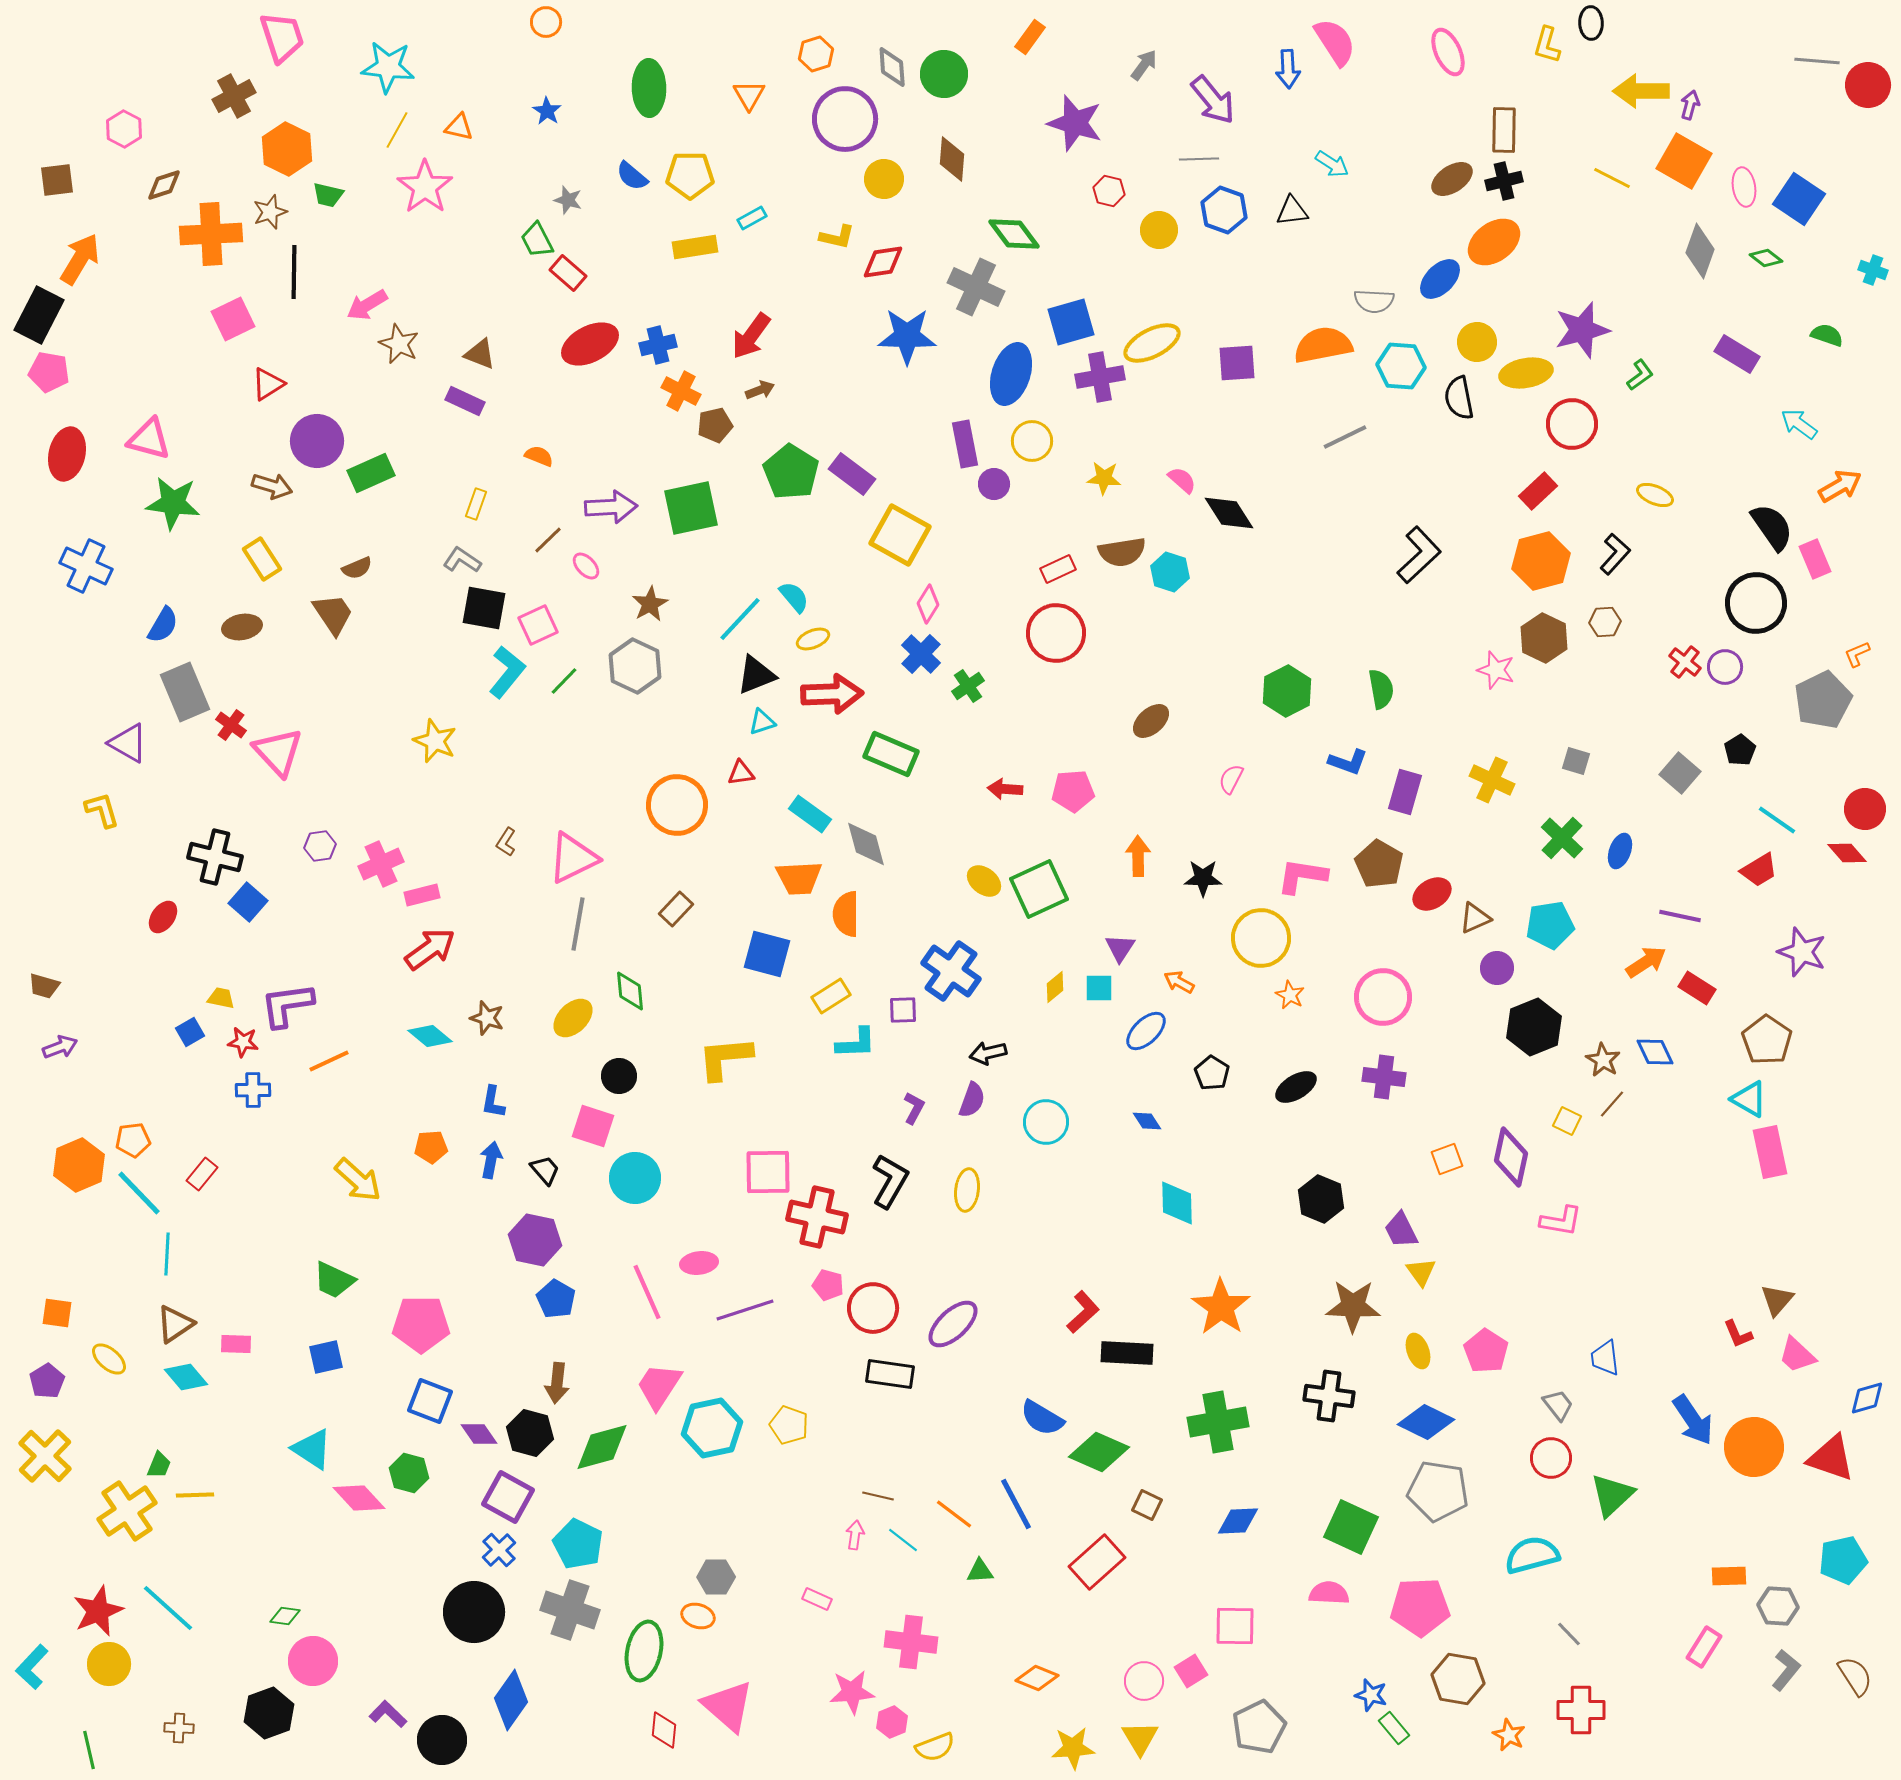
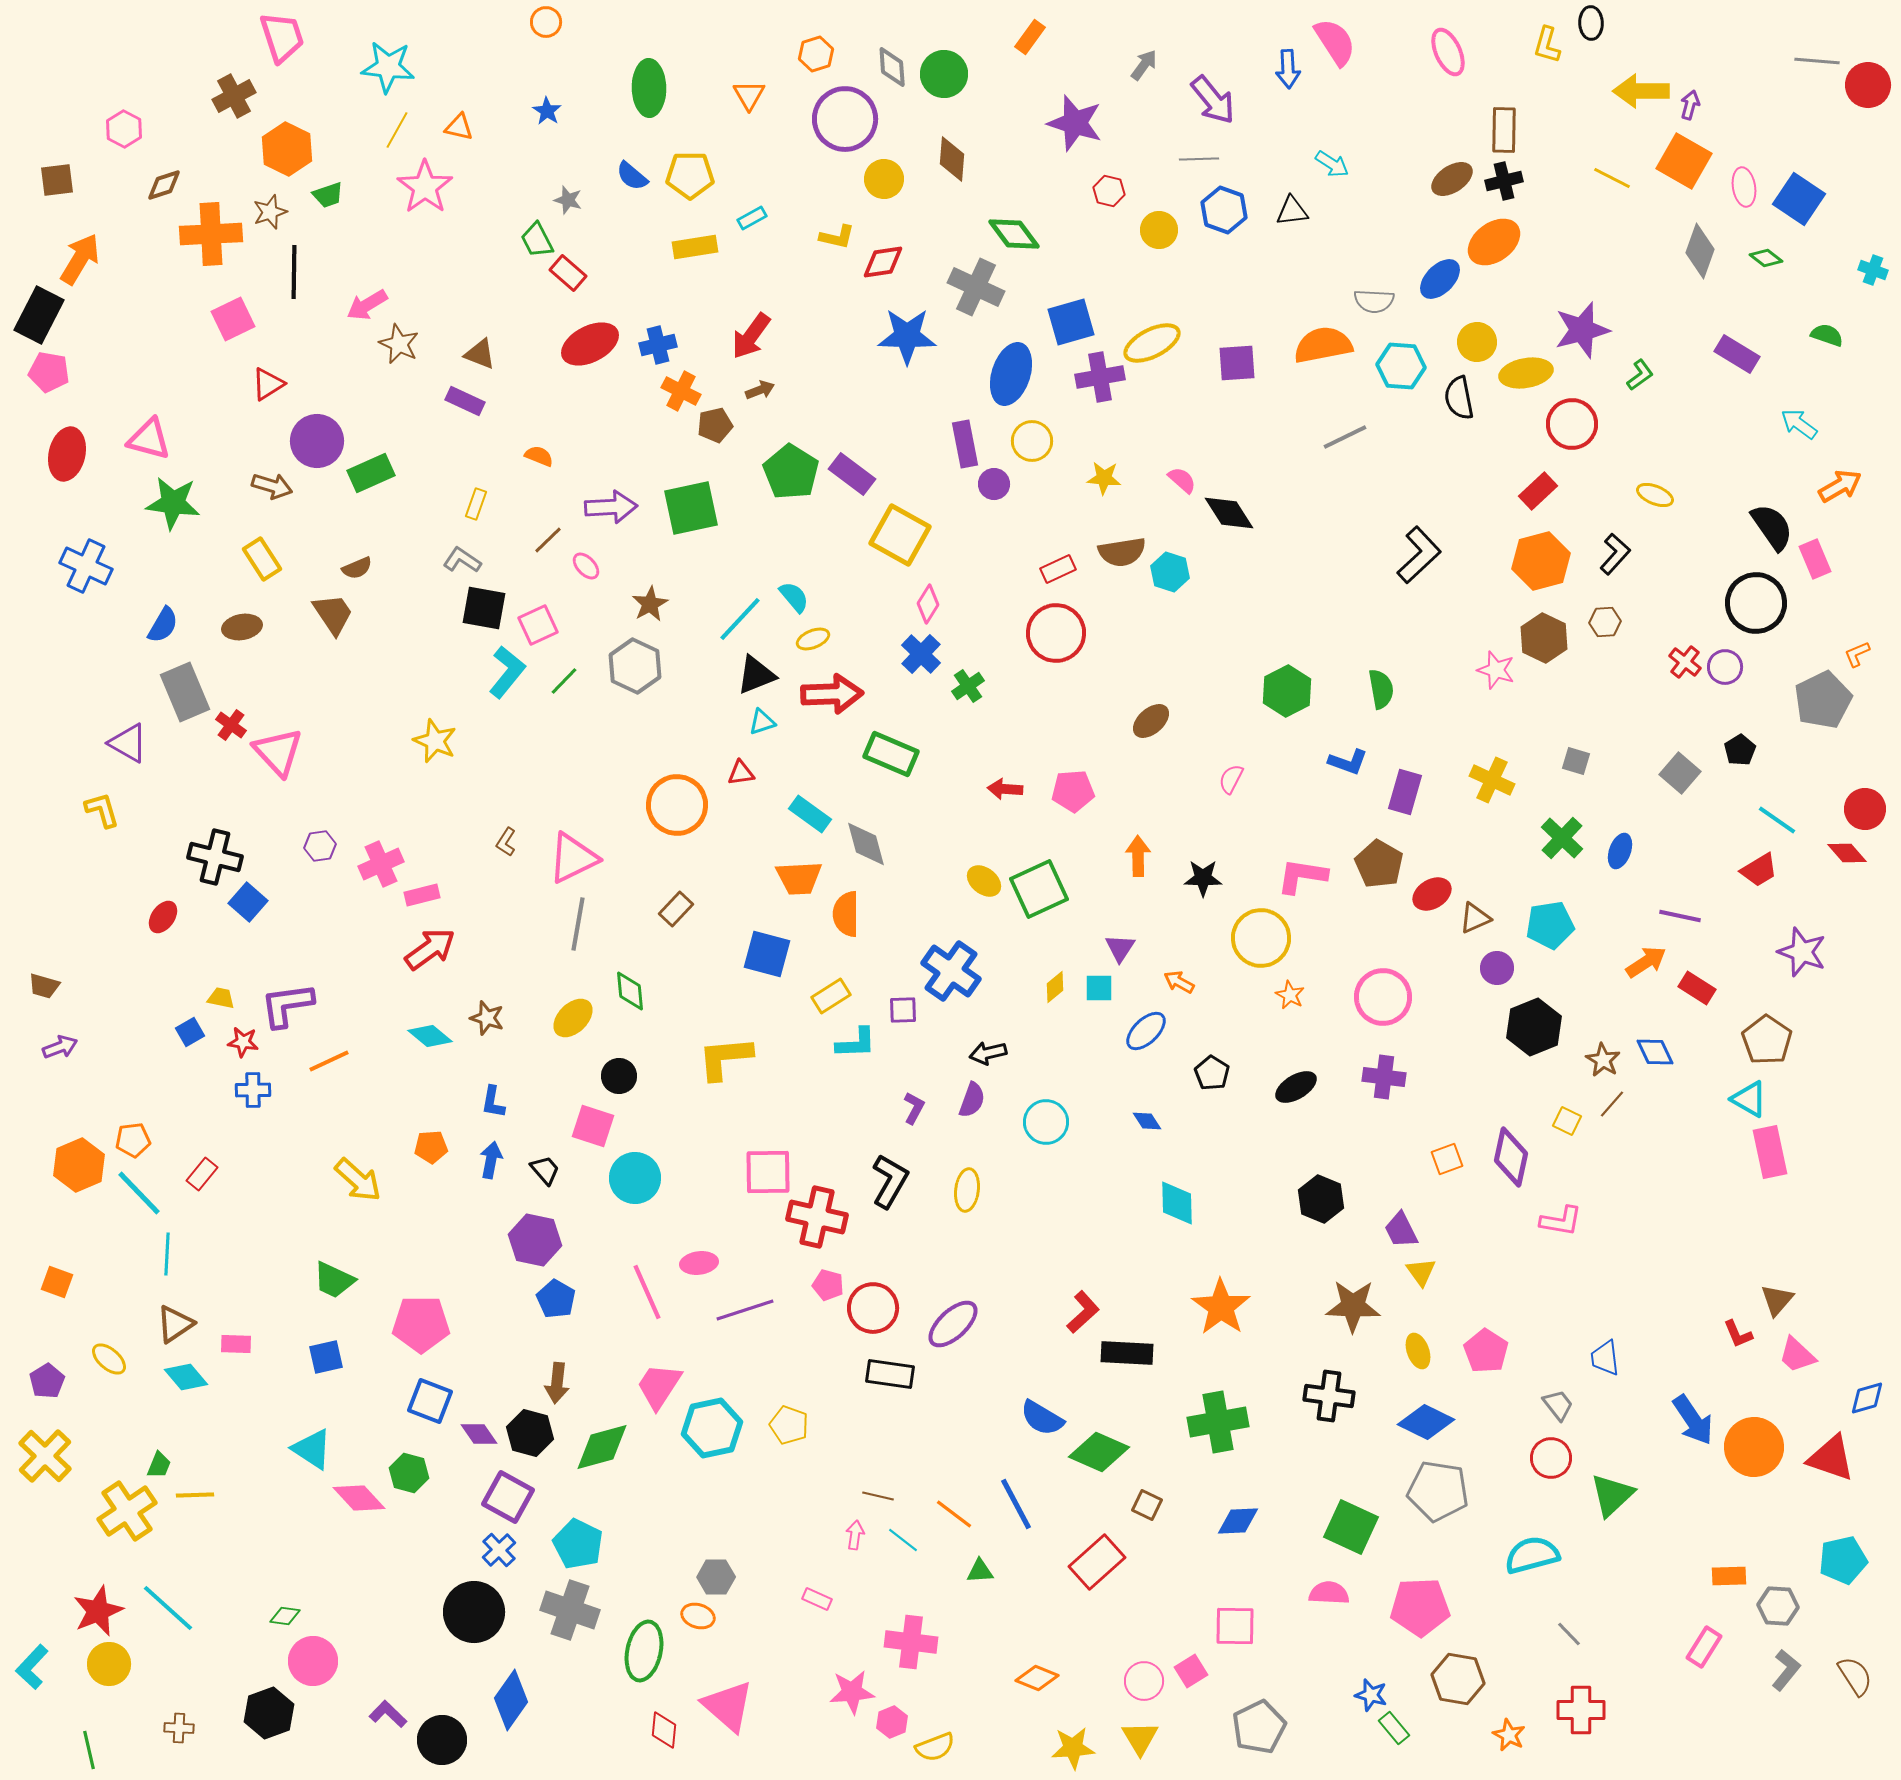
green trapezoid at (328, 195): rotated 32 degrees counterclockwise
orange square at (57, 1313): moved 31 px up; rotated 12 degrees clockwise
